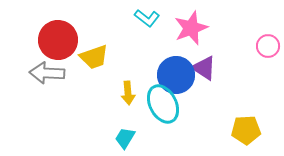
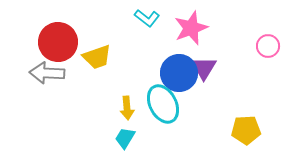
red circle: moved 2 px down
yellow trapezoid: moved 3 px right
purple triangle: rotated 28 degrees clockwise
blue circle: moved 3 px right, 2 px up
yellow arrow: moved 1 px left, 15 px down
